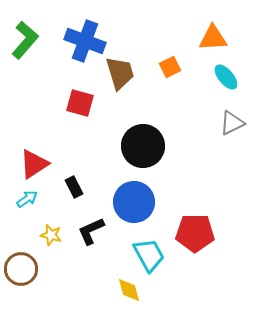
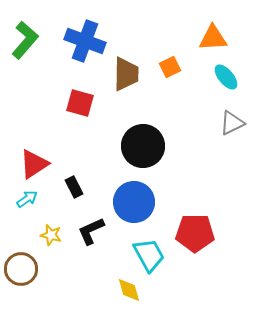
brown trapezoid: moved 6 px right, 1 px down; rotated 18 degrees clockwise
